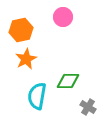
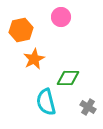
pink circle: moved 2 px left
orange star: moved 8 px right
green diamond: moved 3 px up
cyan semicircle: moved 9 px right, 6 px down; rotated 24 degrees counterclockwise
